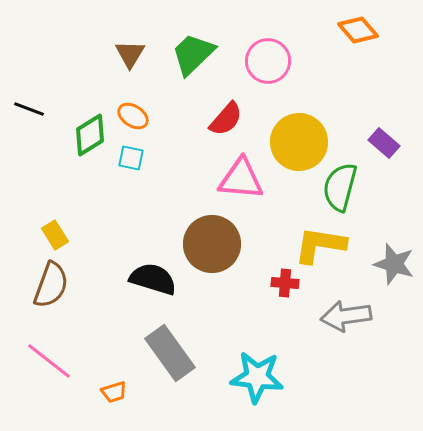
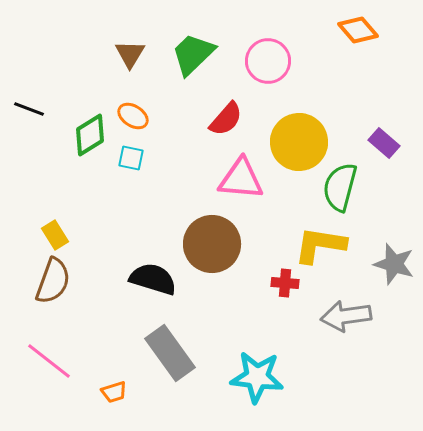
brown semicircle: moved 2 px right, 4 px up
